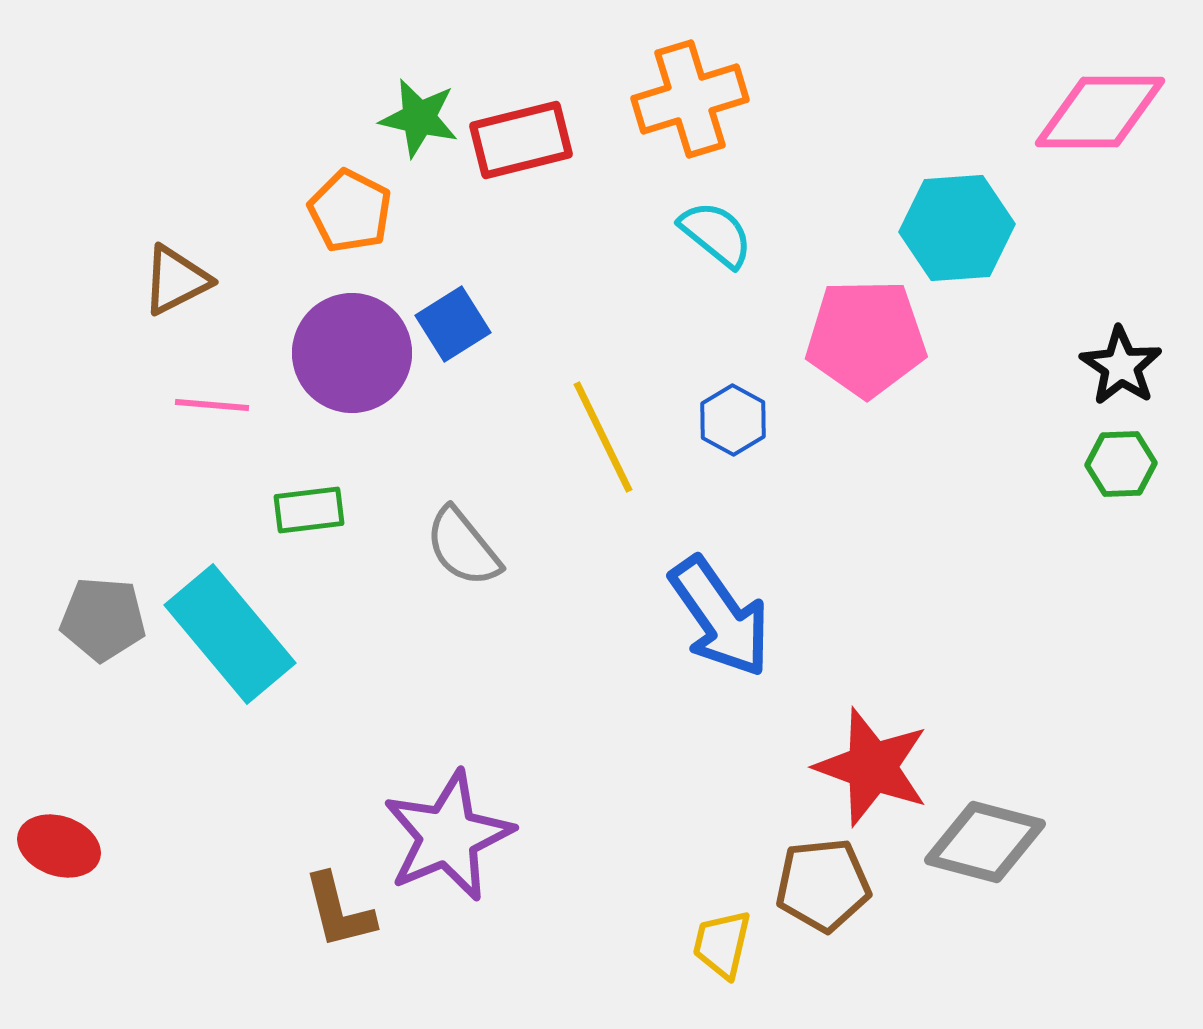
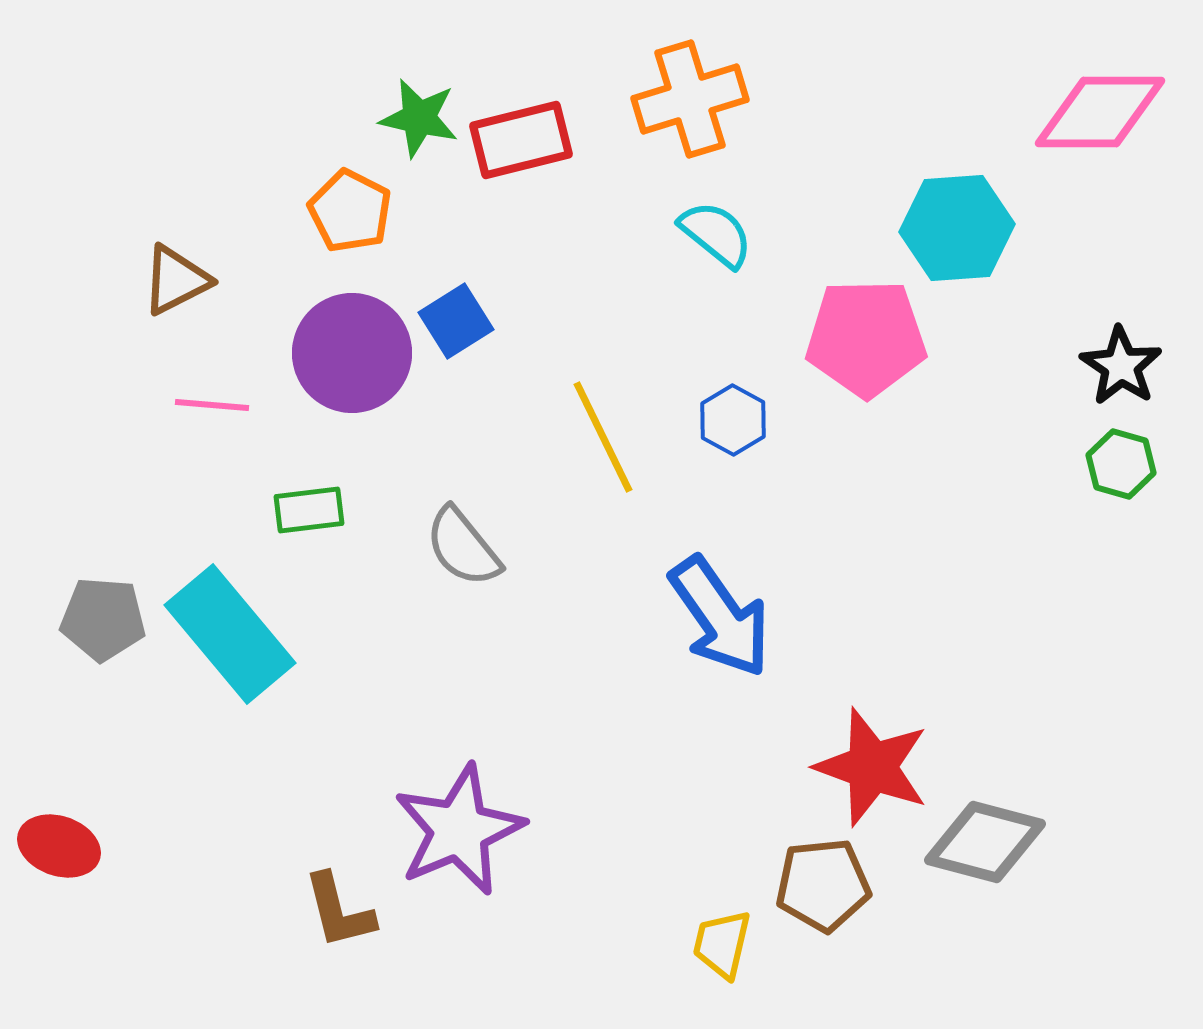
blue square: moved 3 px right, 3 px up
green hexagon: rotated 18 degrees clockwise
purple star: moved 11 px right, 6 px up
